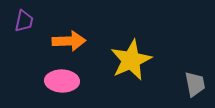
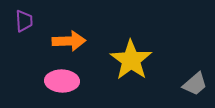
purple trapezoid: rotated 15 degrees counterclockwise
yellow star: rotated 12 degrees counterclockwise
gray trapezoid: rotated 60 degrees clockwise
